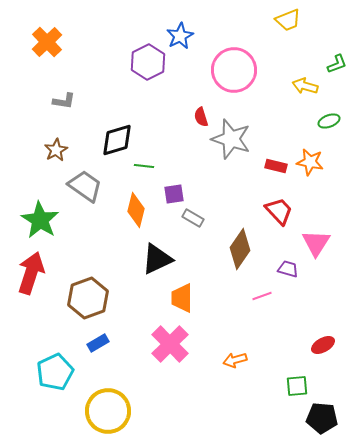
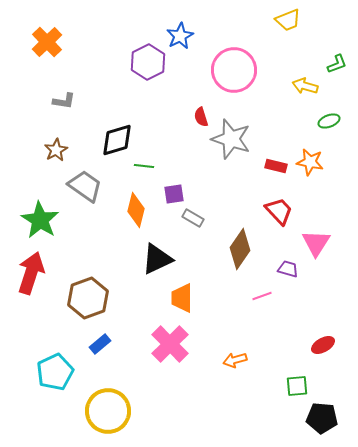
blue rectangle: moved 2 px right, 1 px down; rotated 10 degrees counterclockwise
